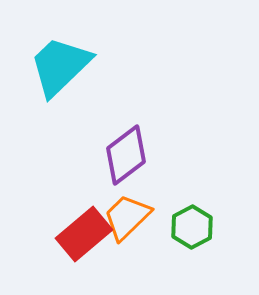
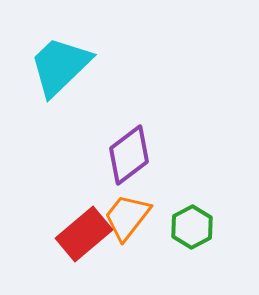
purple diamond: moved 3 px right
orange trapezoid: rotated 8 degrees counterclockwise
